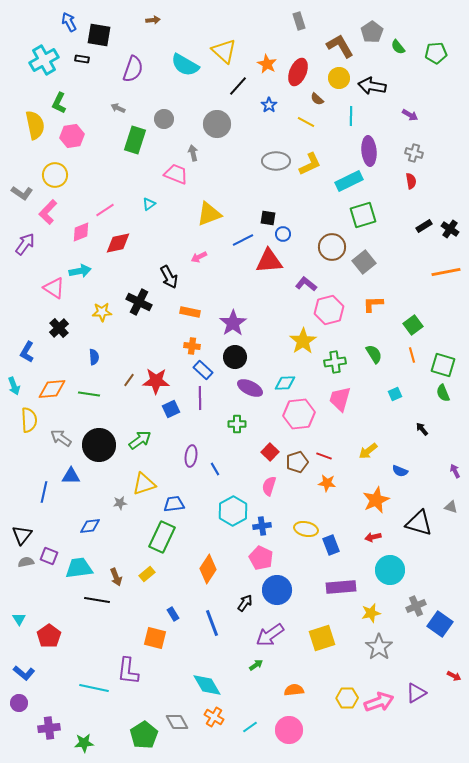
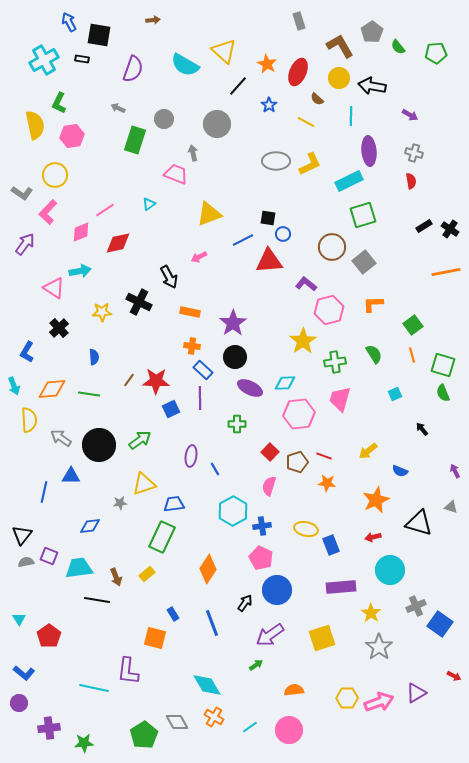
yellow star at (371, 613): rotated 24 degrees counterclockwise
